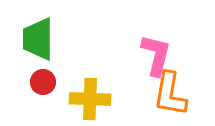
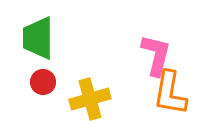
green trapezoid: moved 1 px up
orange L-shape: moved 1 px up
yellow cross: rotated 18 degrees counterclockwise
